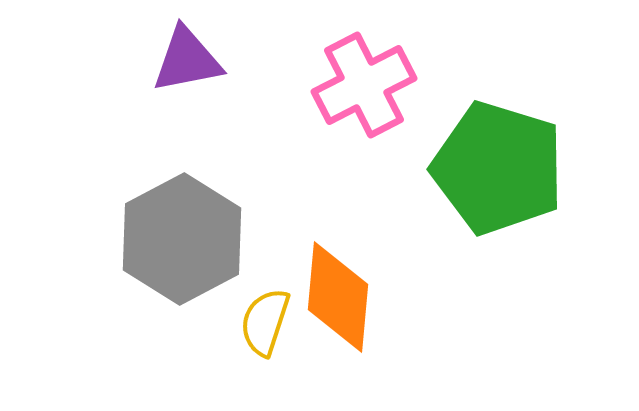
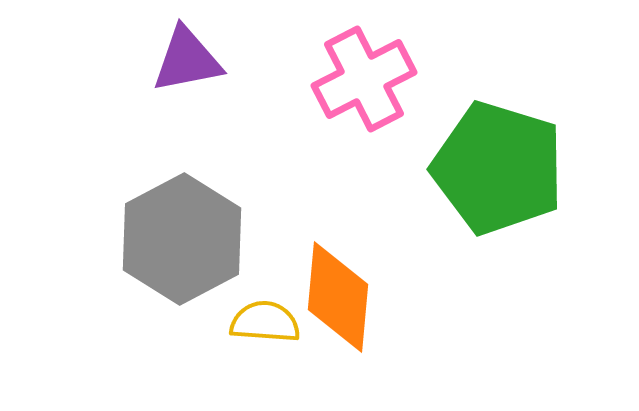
pink cross: moved 6 px up
yellow semicircle: rotated 76 degrees clockwise
